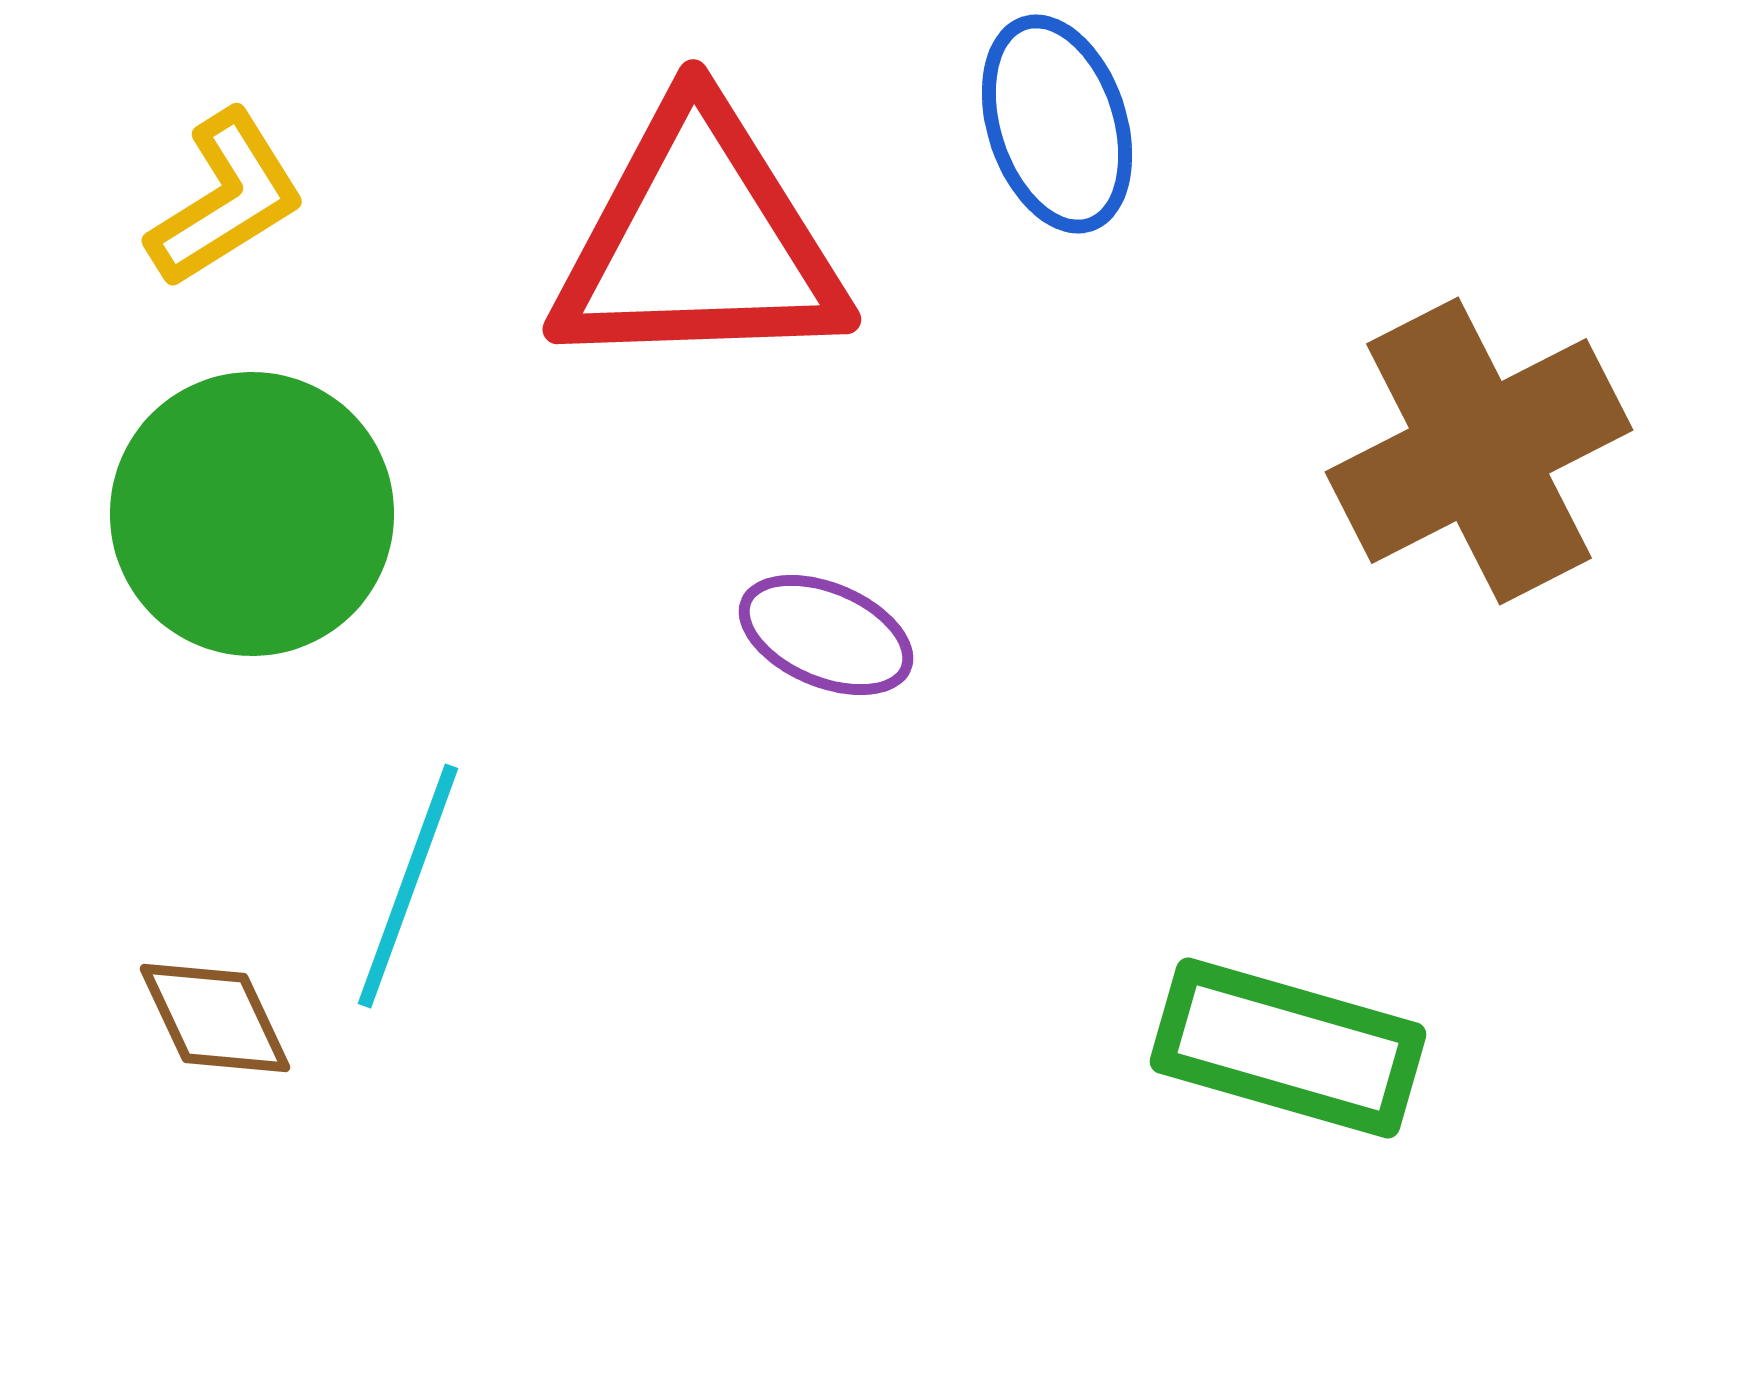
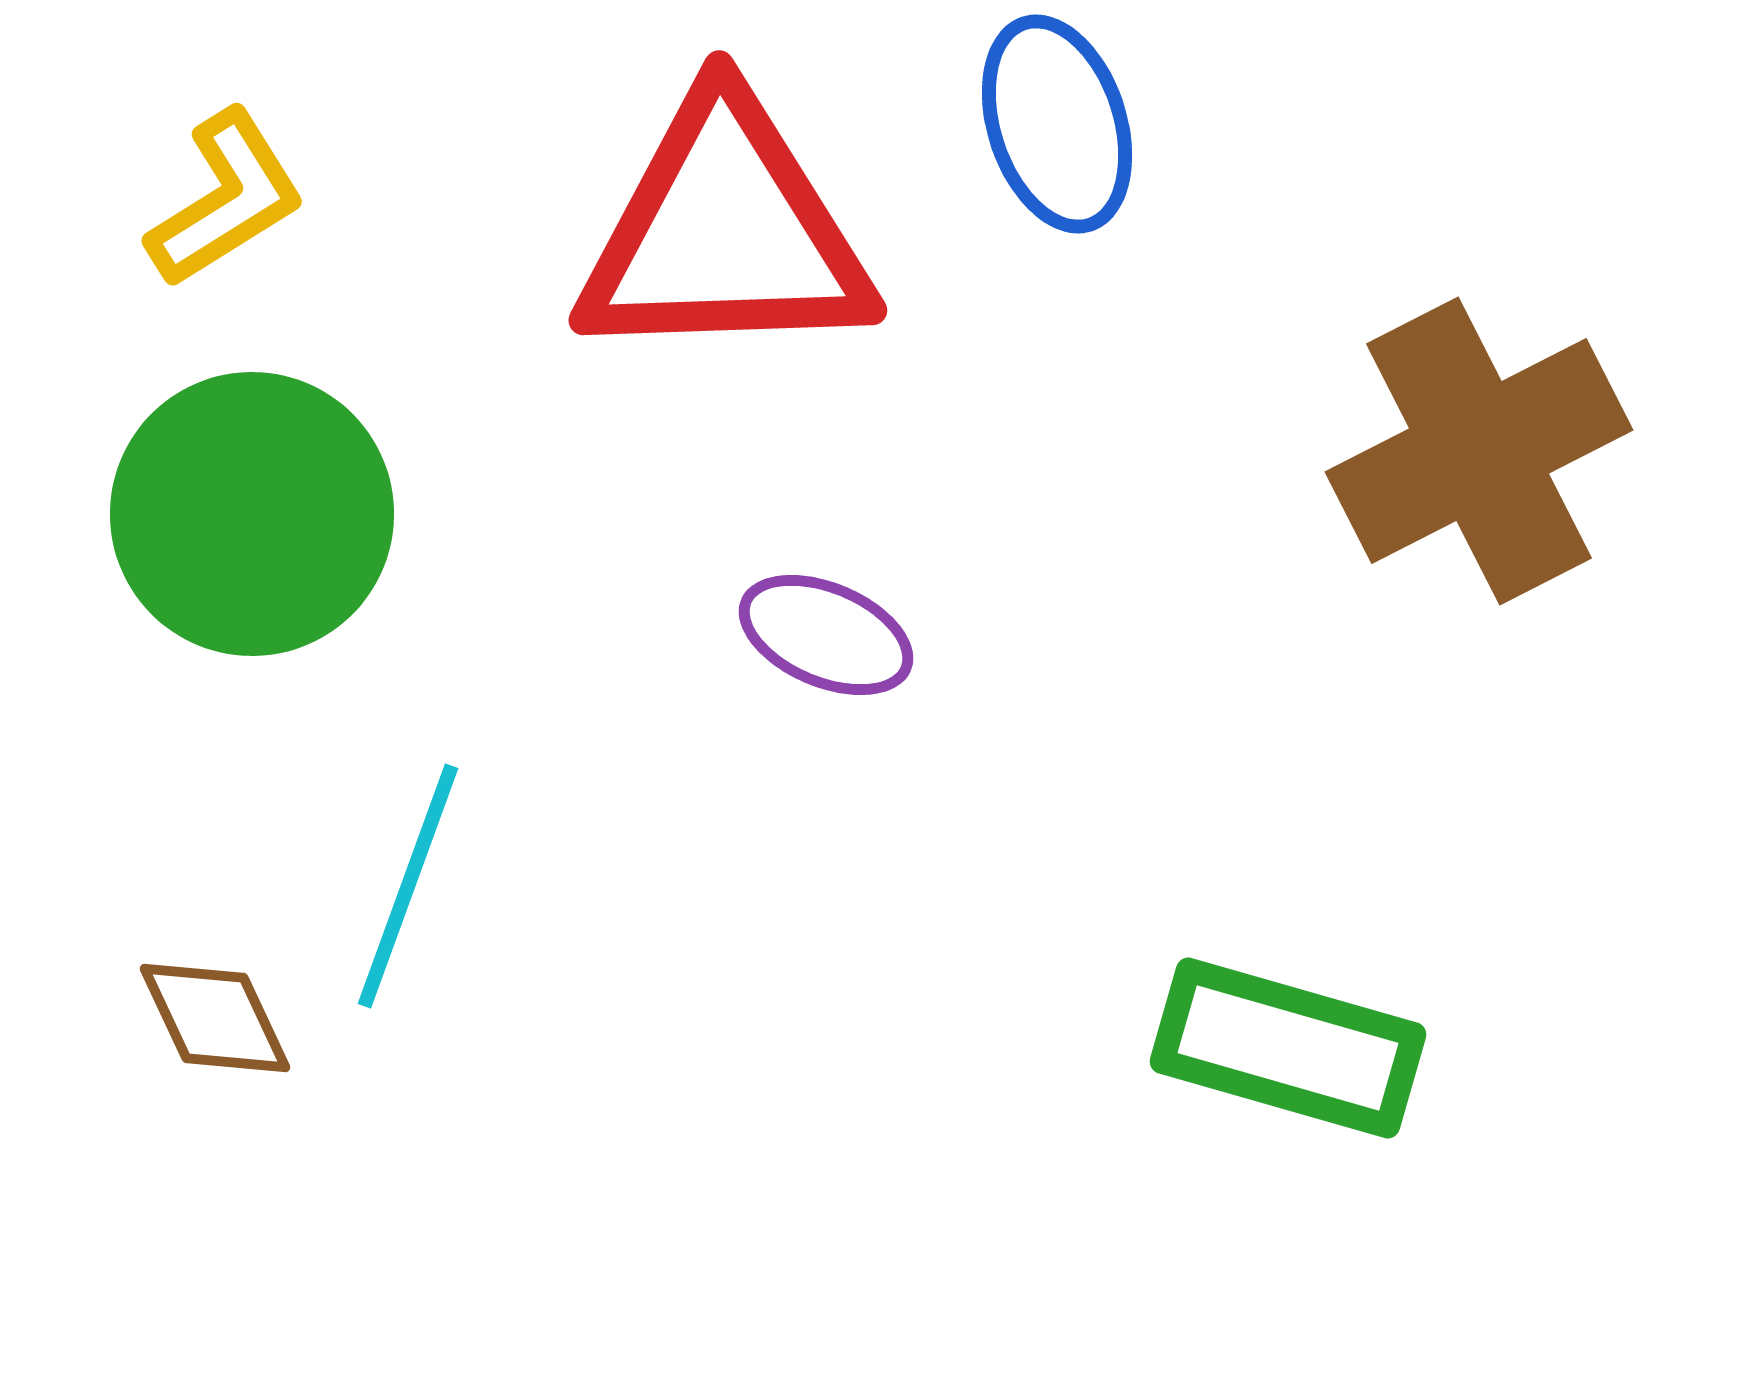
red triangle: moved 26 px right, 9 px up
